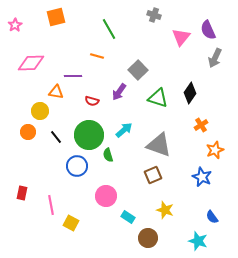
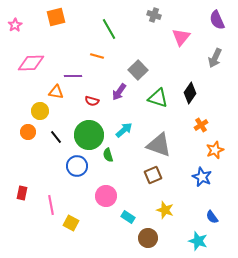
purple semicircle: moved 9 px right, 10 px up
